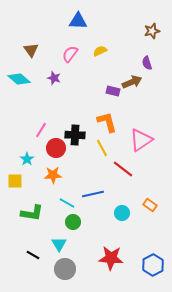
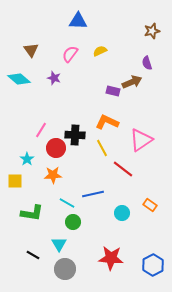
orange L-shape: rotated 50 degrees counterclockwise
